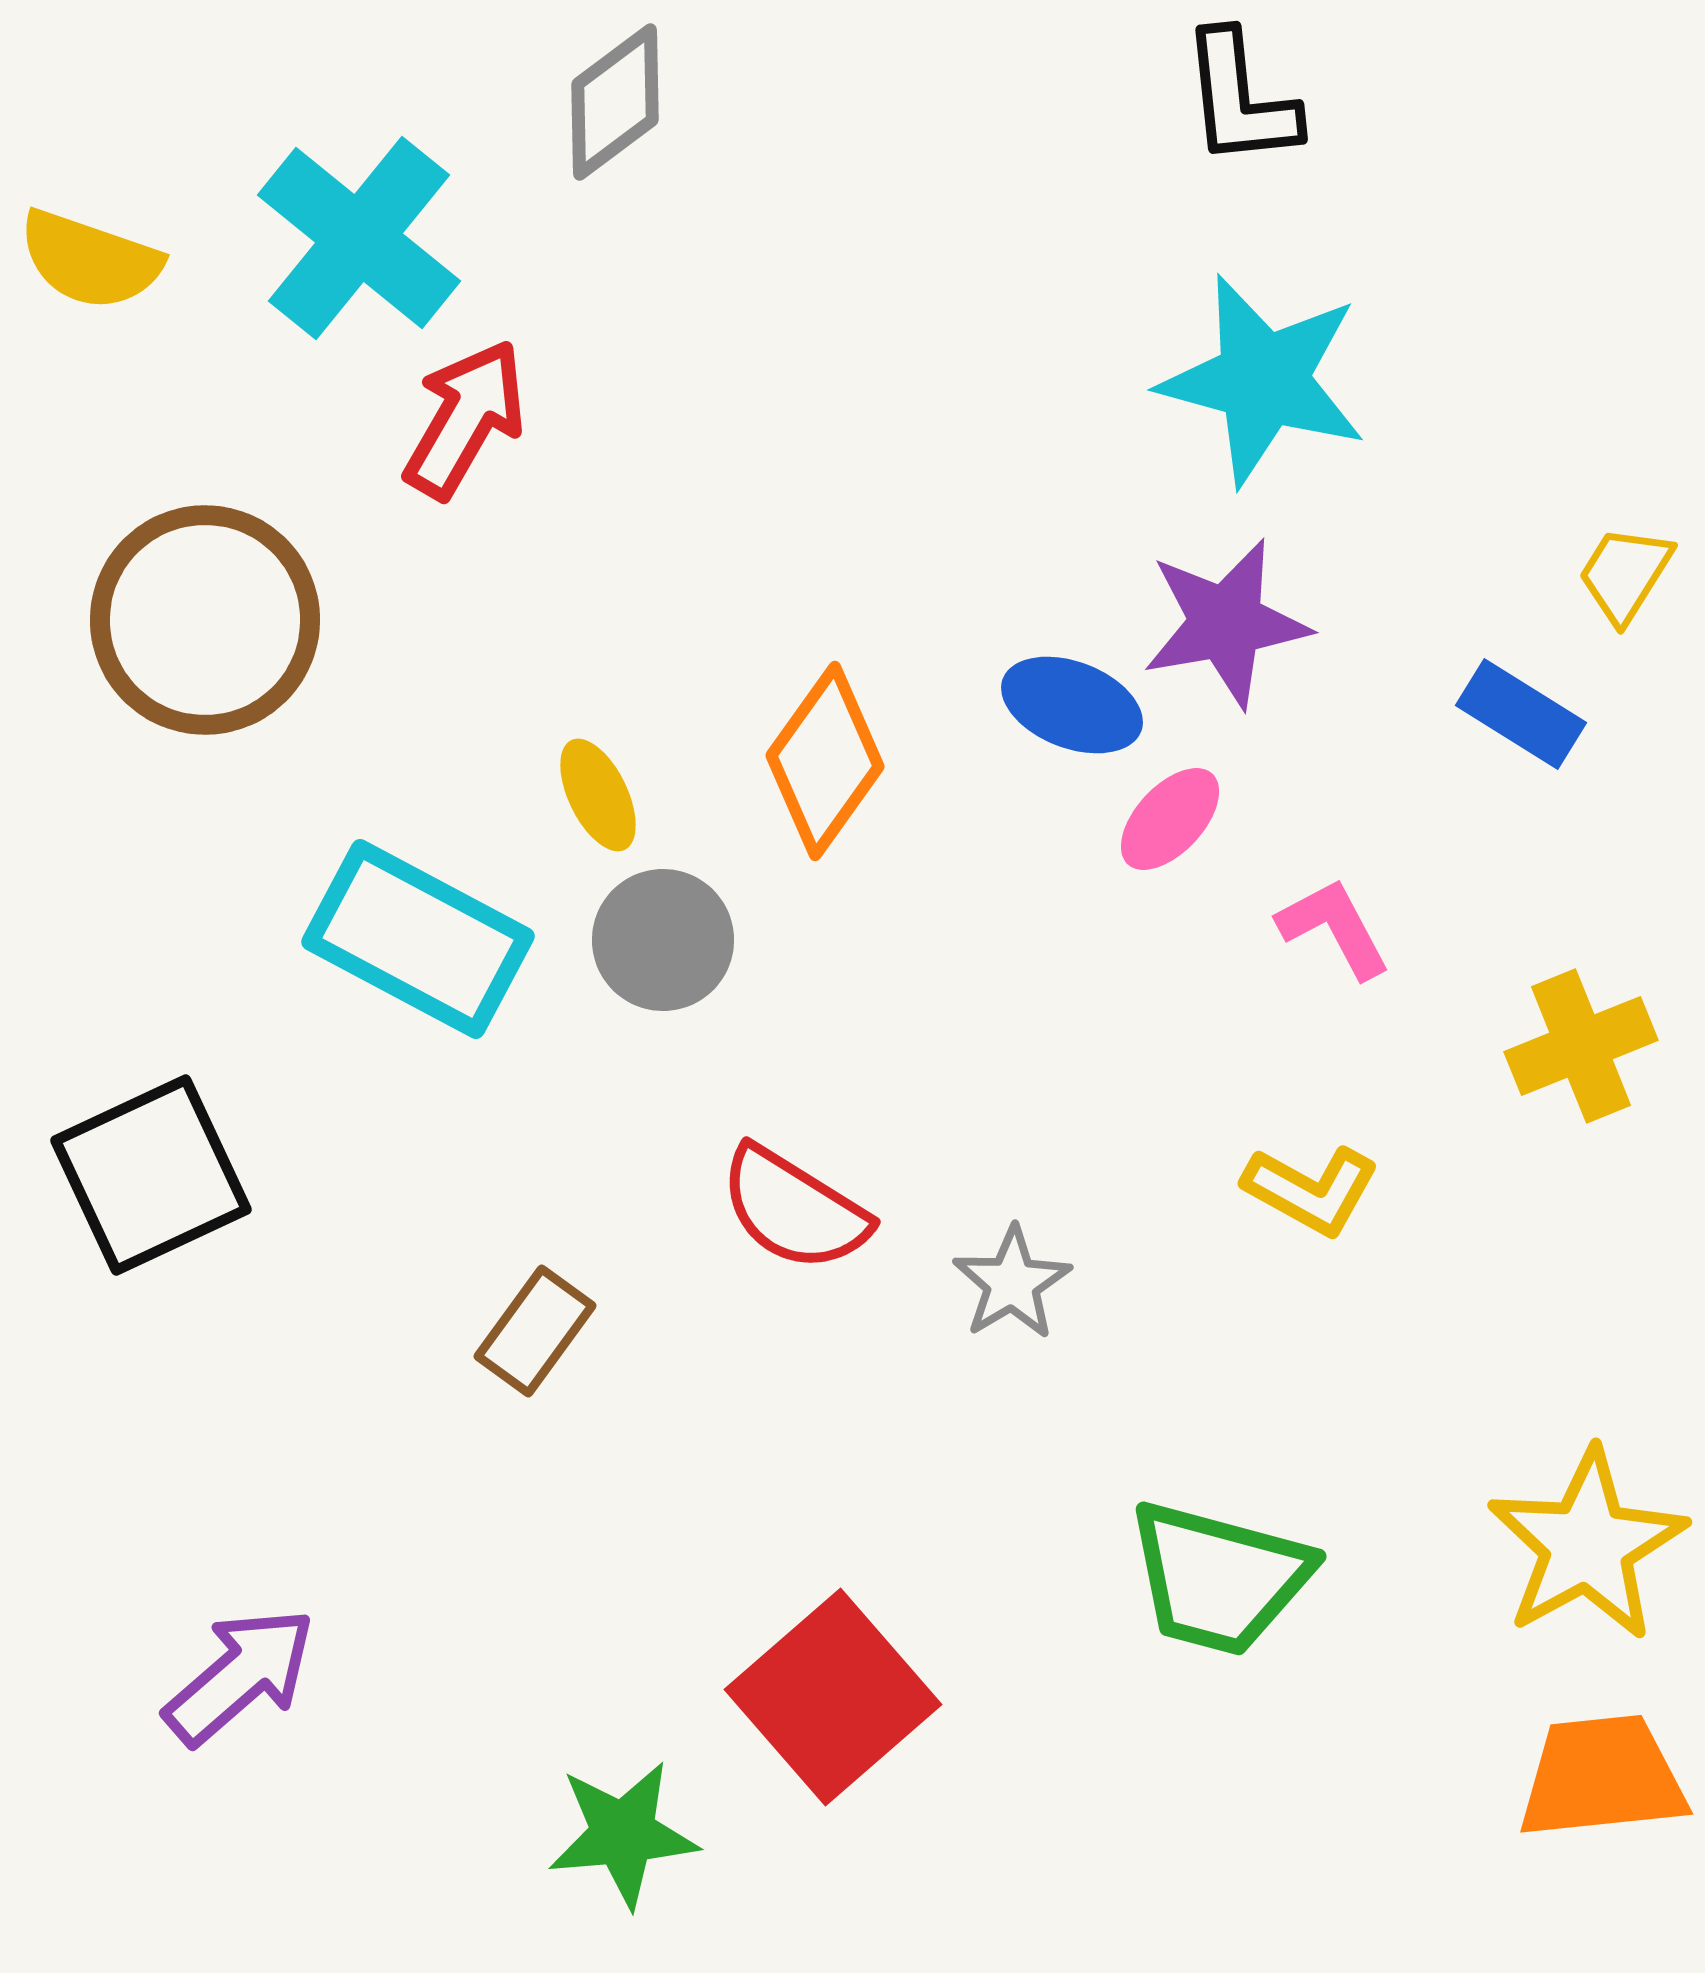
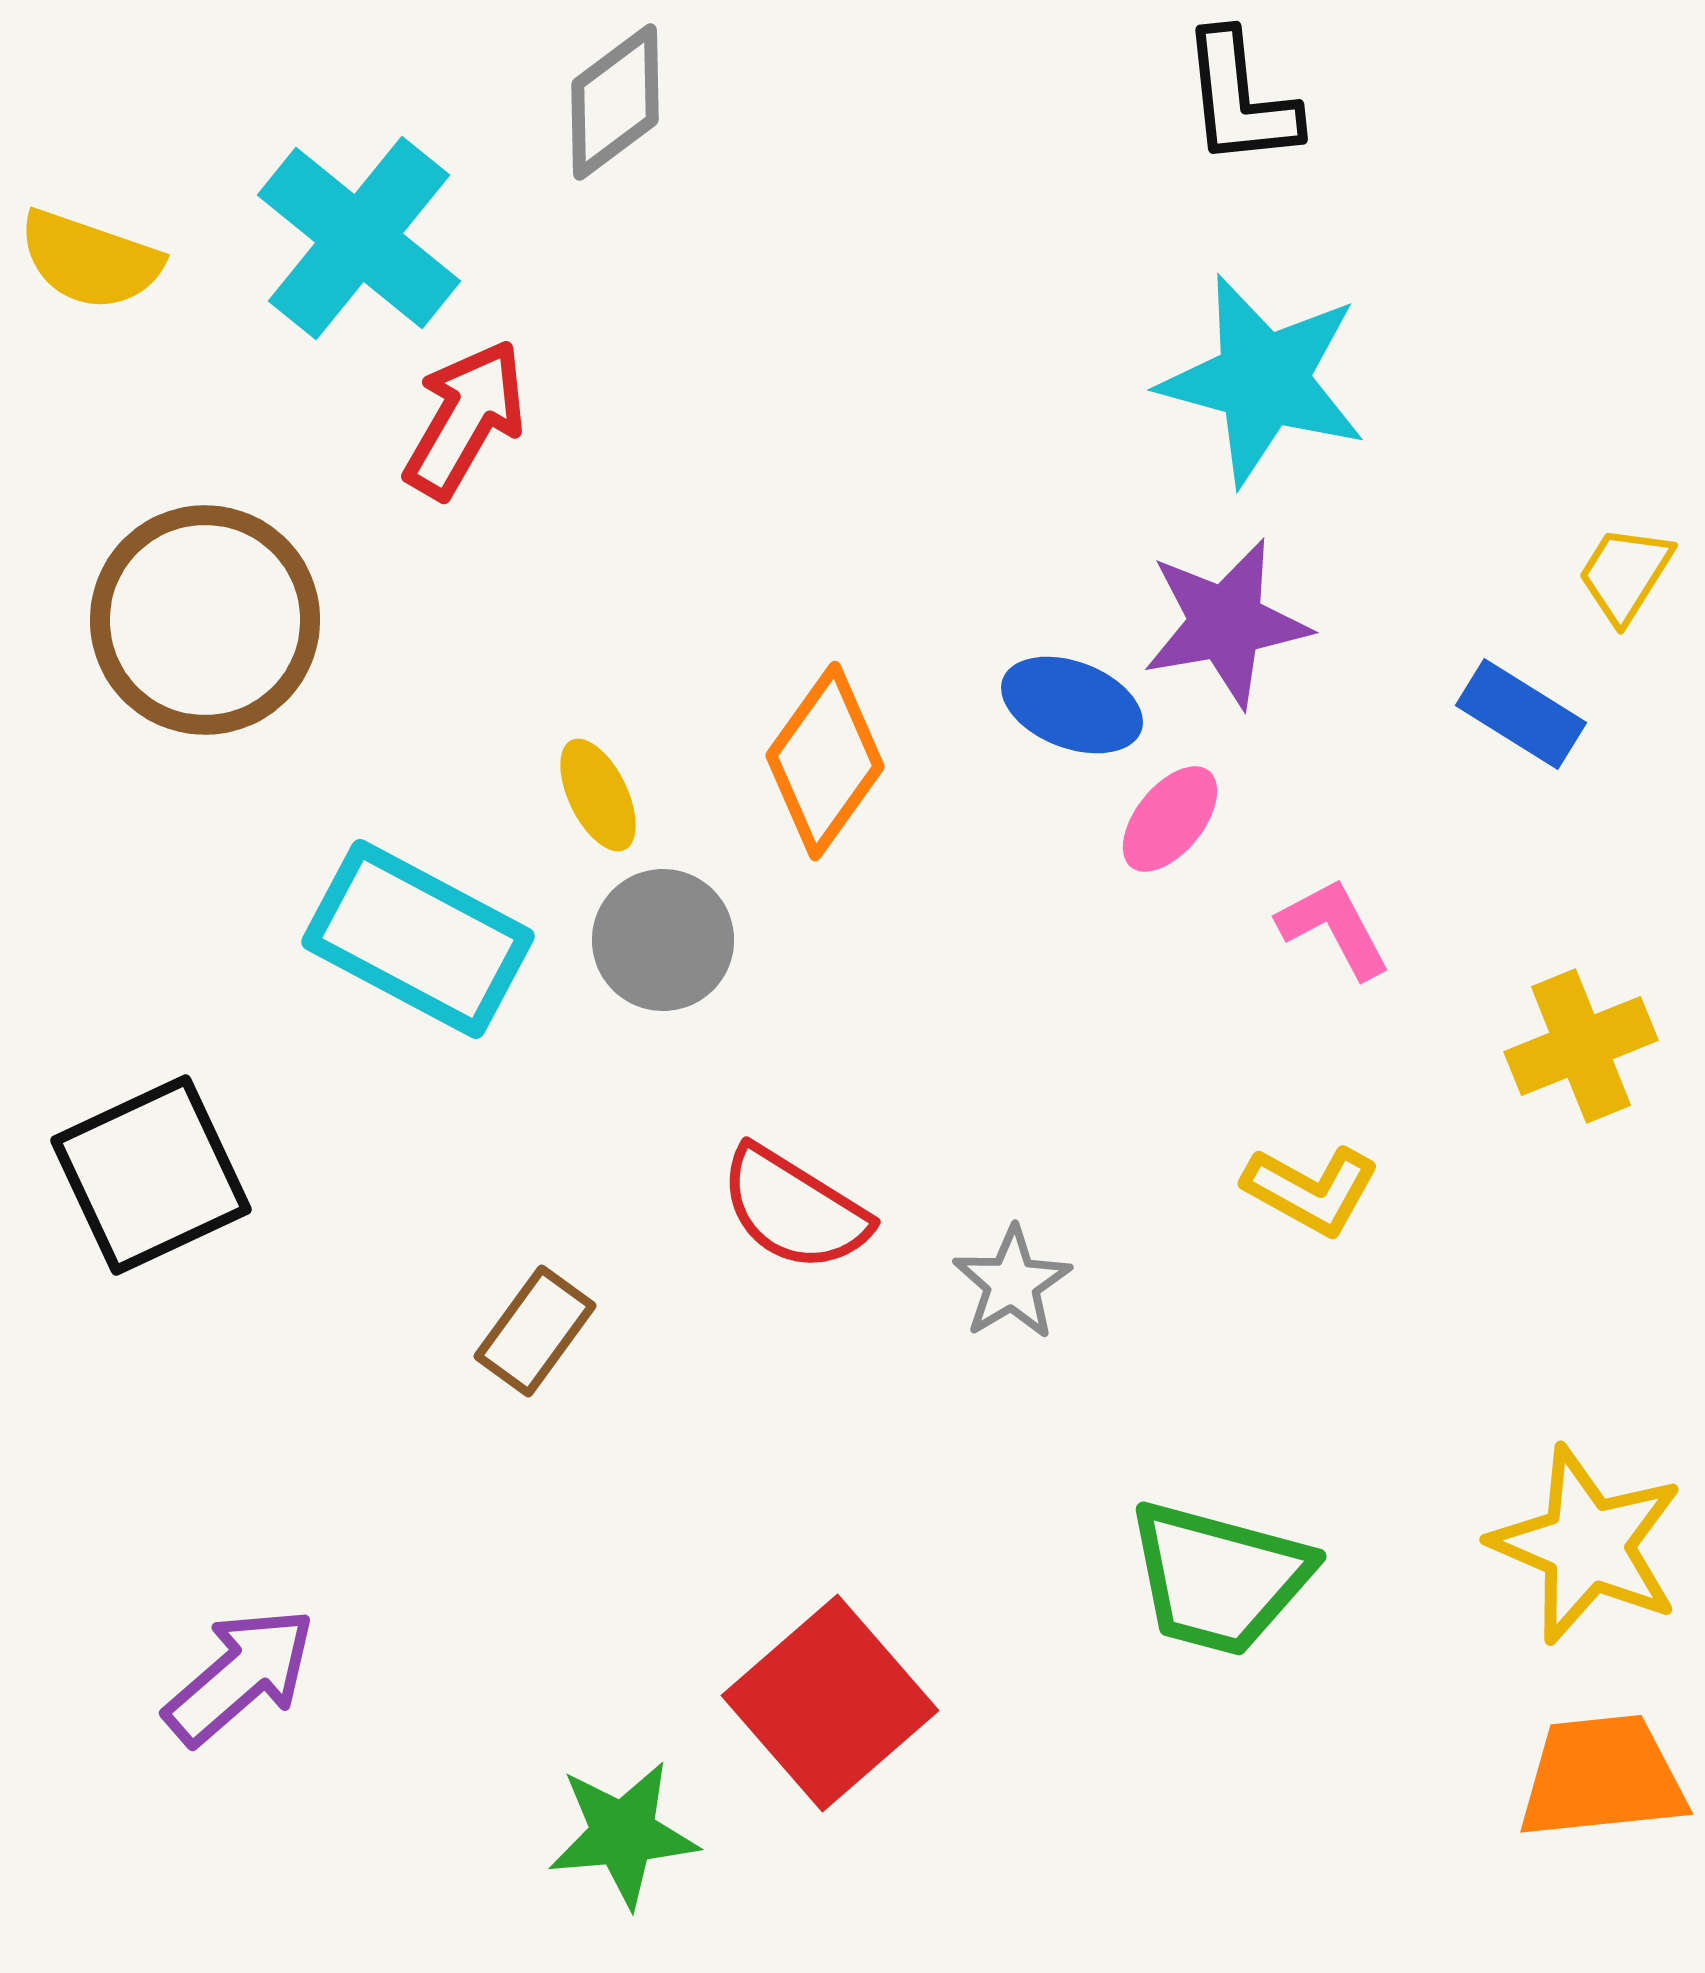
pink ellipse: rotated 4 degrees counterclockwise
yellow star: rotated 20 degrees counterclockwise
red square: moved 3 px left, 6 px down
